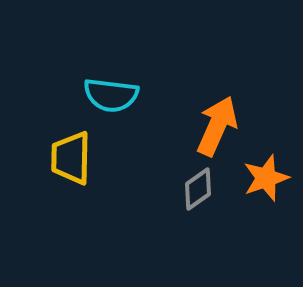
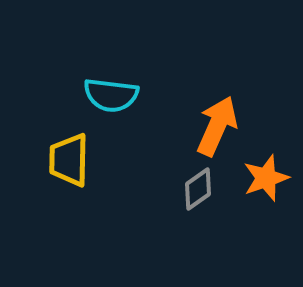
yellow trapezoid: moved 2 px left, 2 px down
